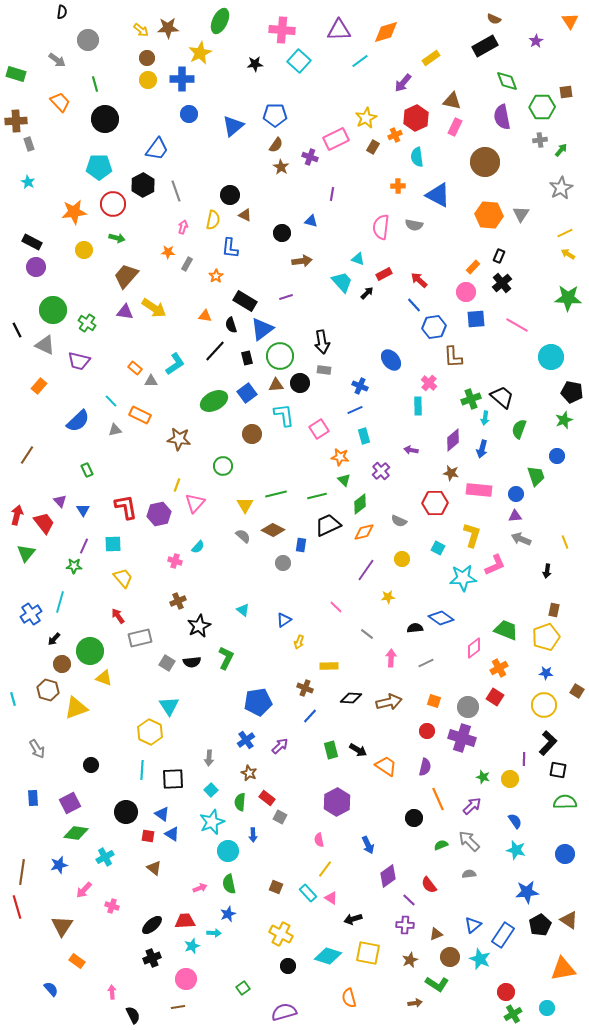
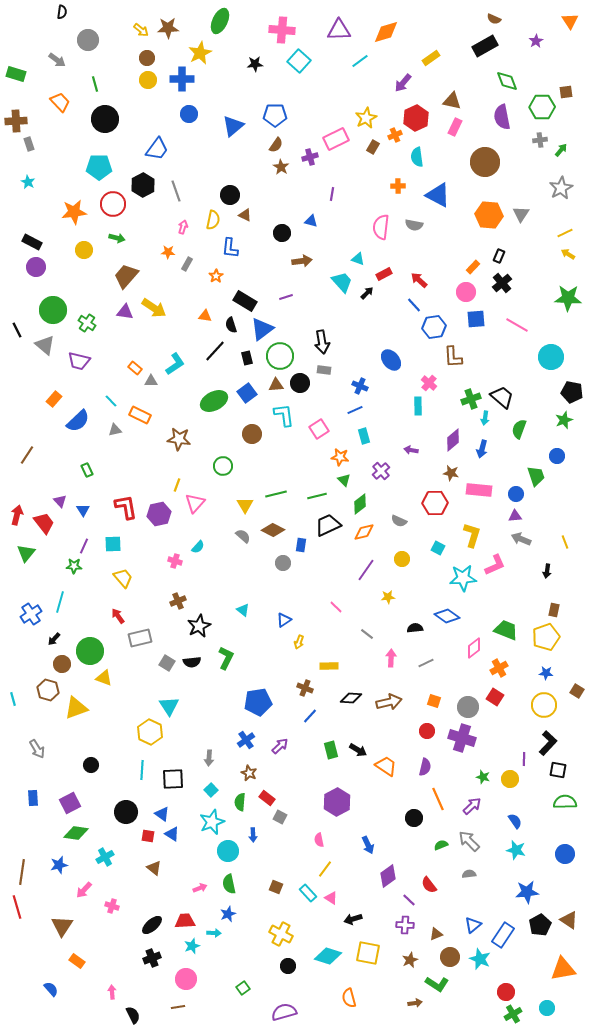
purple cross at (310, 157): rotated 35 degrees counterclockwise
gray triangle at (45, 345): rotated 15 degrees clockwise
orange rectangle at (39, 386): moved 15 px right, 13 px down
blue diamond at (441, 618): moved 6 px right, 2 px up
